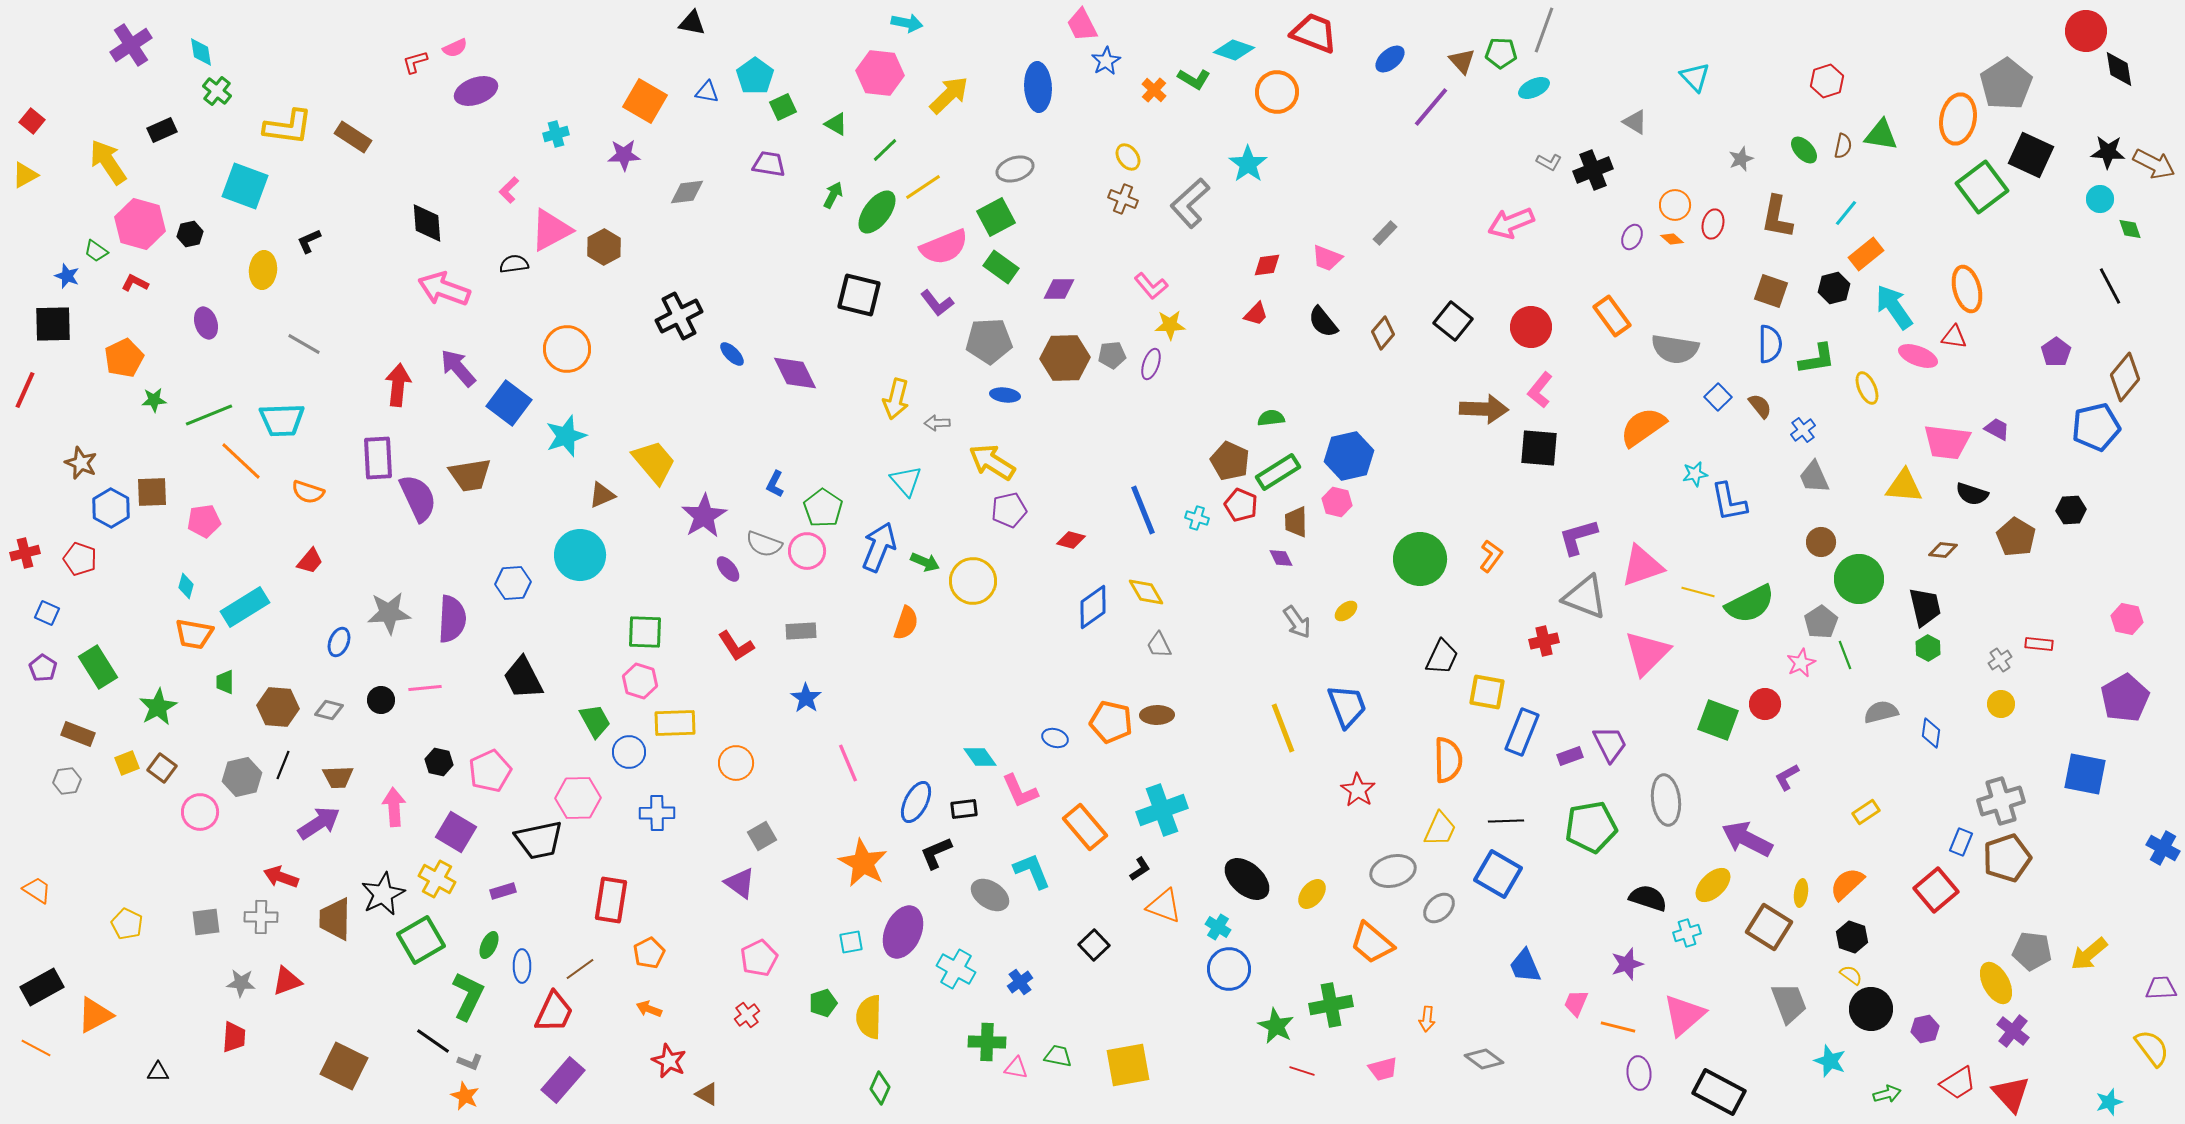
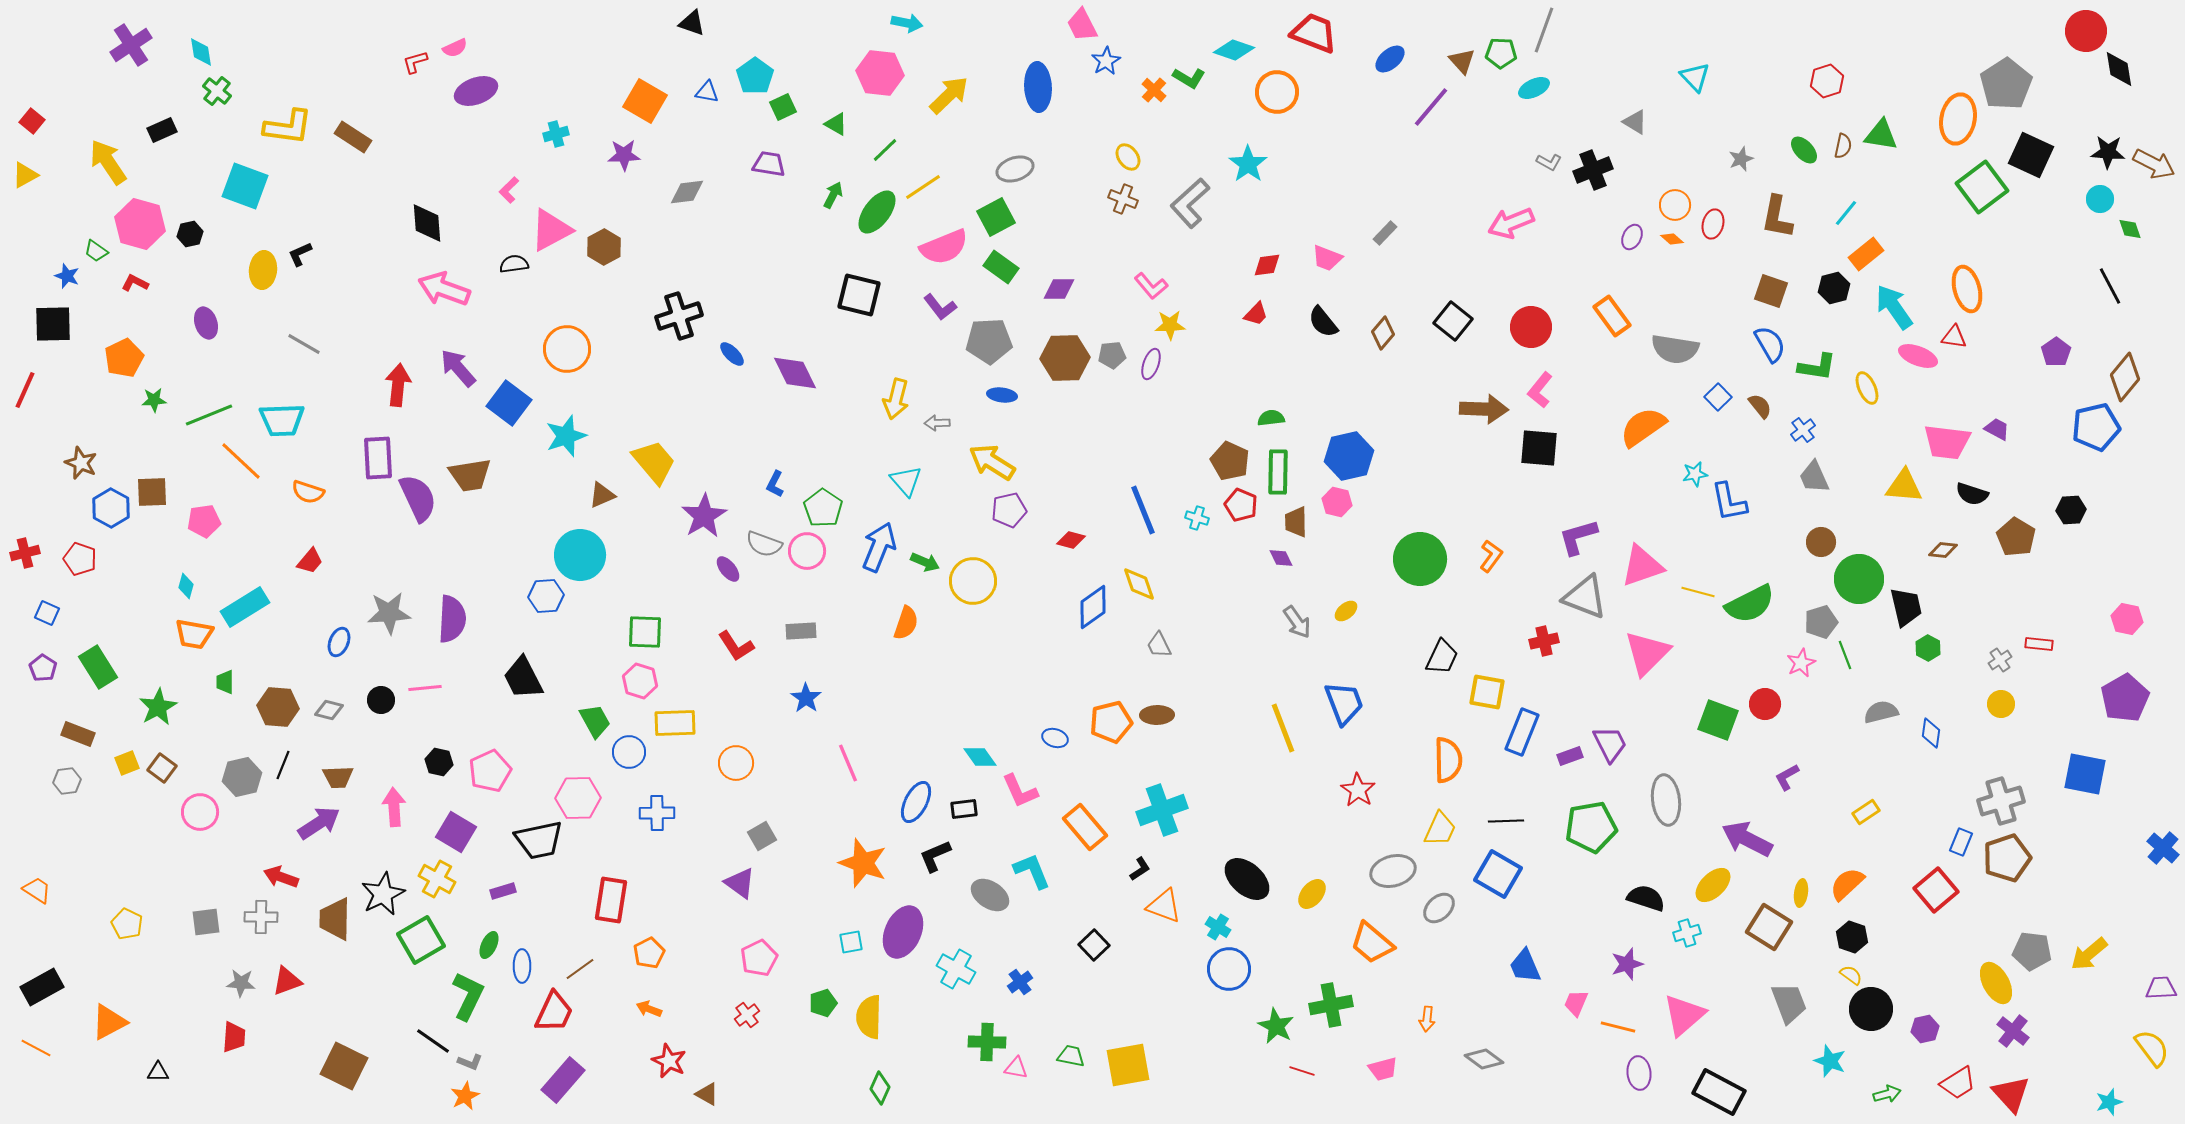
black triangle at (692, 23): rotated 8 degrees clockwise
green L-shape at (1194, 79): moved 5 px left, 1 px up
black L-shape at (309, 241): moved 9 px left, 13 px down
purple L-shape at (937, 303): moved 3 px right, 4 px down
black cross at (679, 316): rotated 9 degrees clockwise
blue semicircle at (1770, 344): rotated 30 degrees counterclockwise
green L-shape at (1817, 359): moved 8 px down; rotated 18 degrees clockwise
blue ellipse at (1005, 395): moved 3 px left
green rectangle at (1278, 472): rotated 57 degrees counterclockwise
blue hexagon at (513, 583): moved 33 px right, 13 px down
yellow diamond at (1146, 592): moved 7 px left, 8 px up; rotated 12 degrees clockwise
black trapezoid at (1925, 607): moved 19 px left
gray pentagon at (1821, 622): rotated 16 degrees clockwise
blue trapezoid at (1347, 706): moved 3 px left, 3 px up
orange pentagon at (1111, 722): rotated 27 degrees counterclockwise
blue cross at (2163, 848): rotated 12 degrees clockwise
black L-shape at (936, 853): moved 1 px left, 3 px down
orange star at (863, 863): rotated 9 degrees counterclockwise
black semicircle at (1648, 898): moved 2 px left
orange triangle at (95, 1015): moved 14 px right, 7 px down
green trapezoid at (1058, 1056): moved 13 px right
orange star at (465, 1096): rotated 20 degrees clockwise
